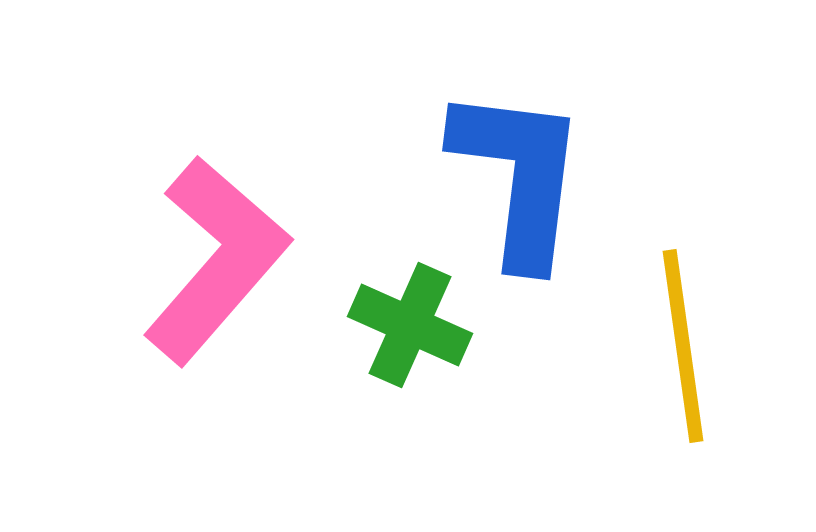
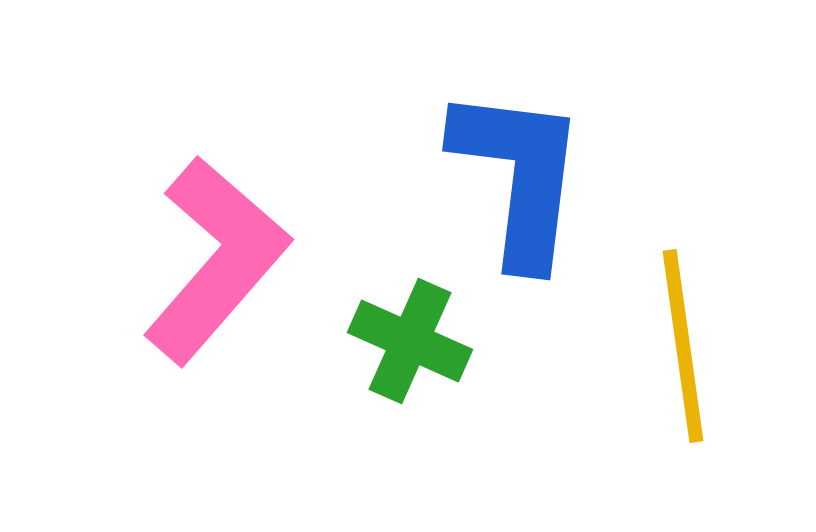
green cross: moved 16 px down
